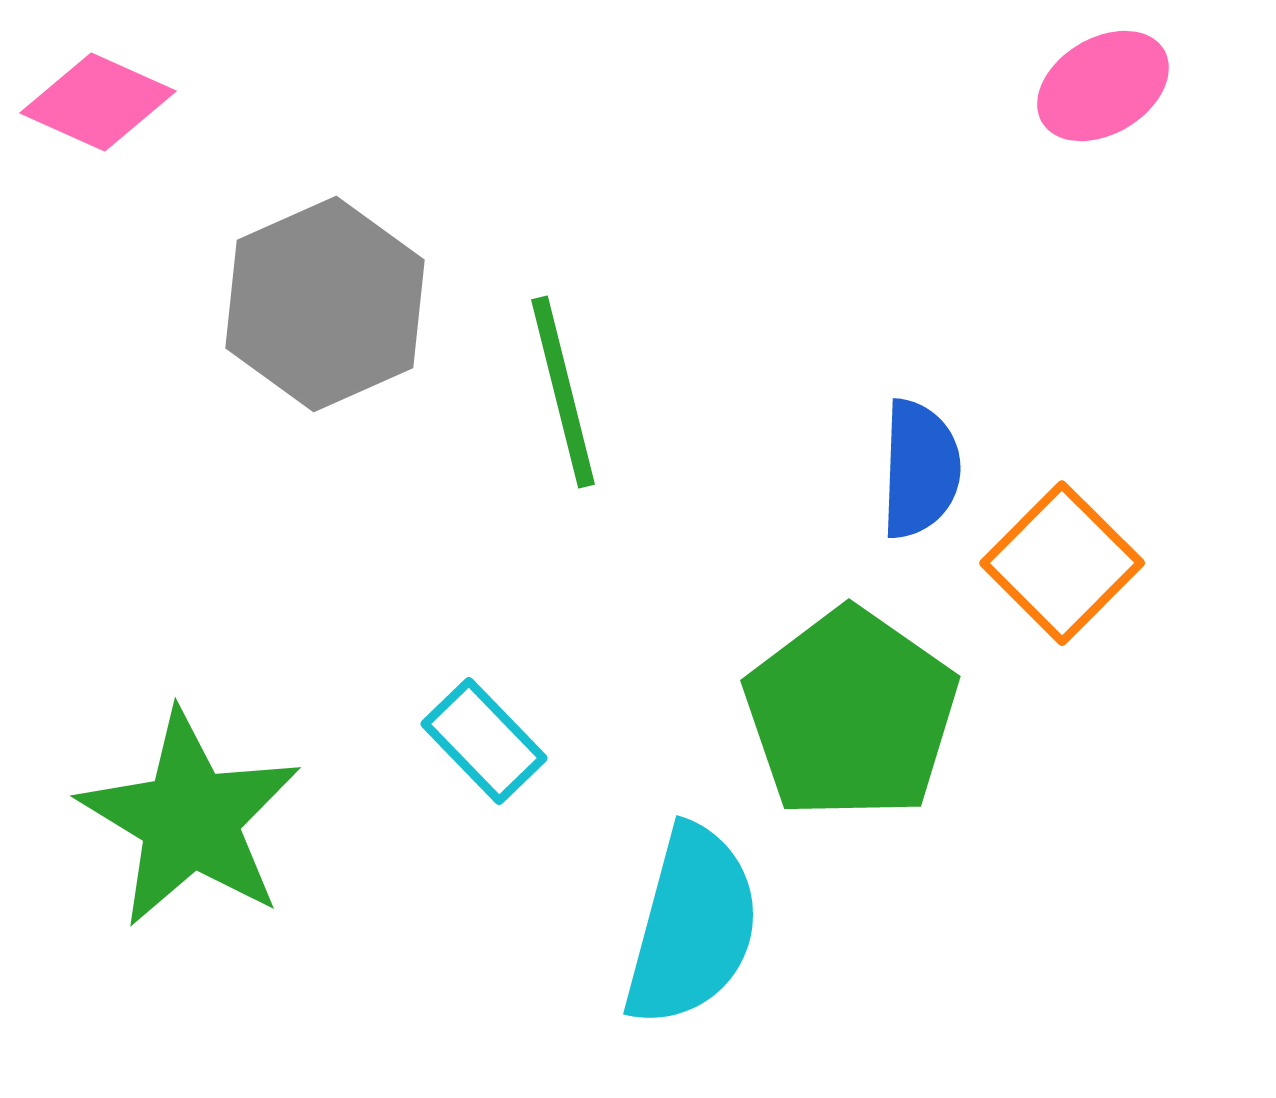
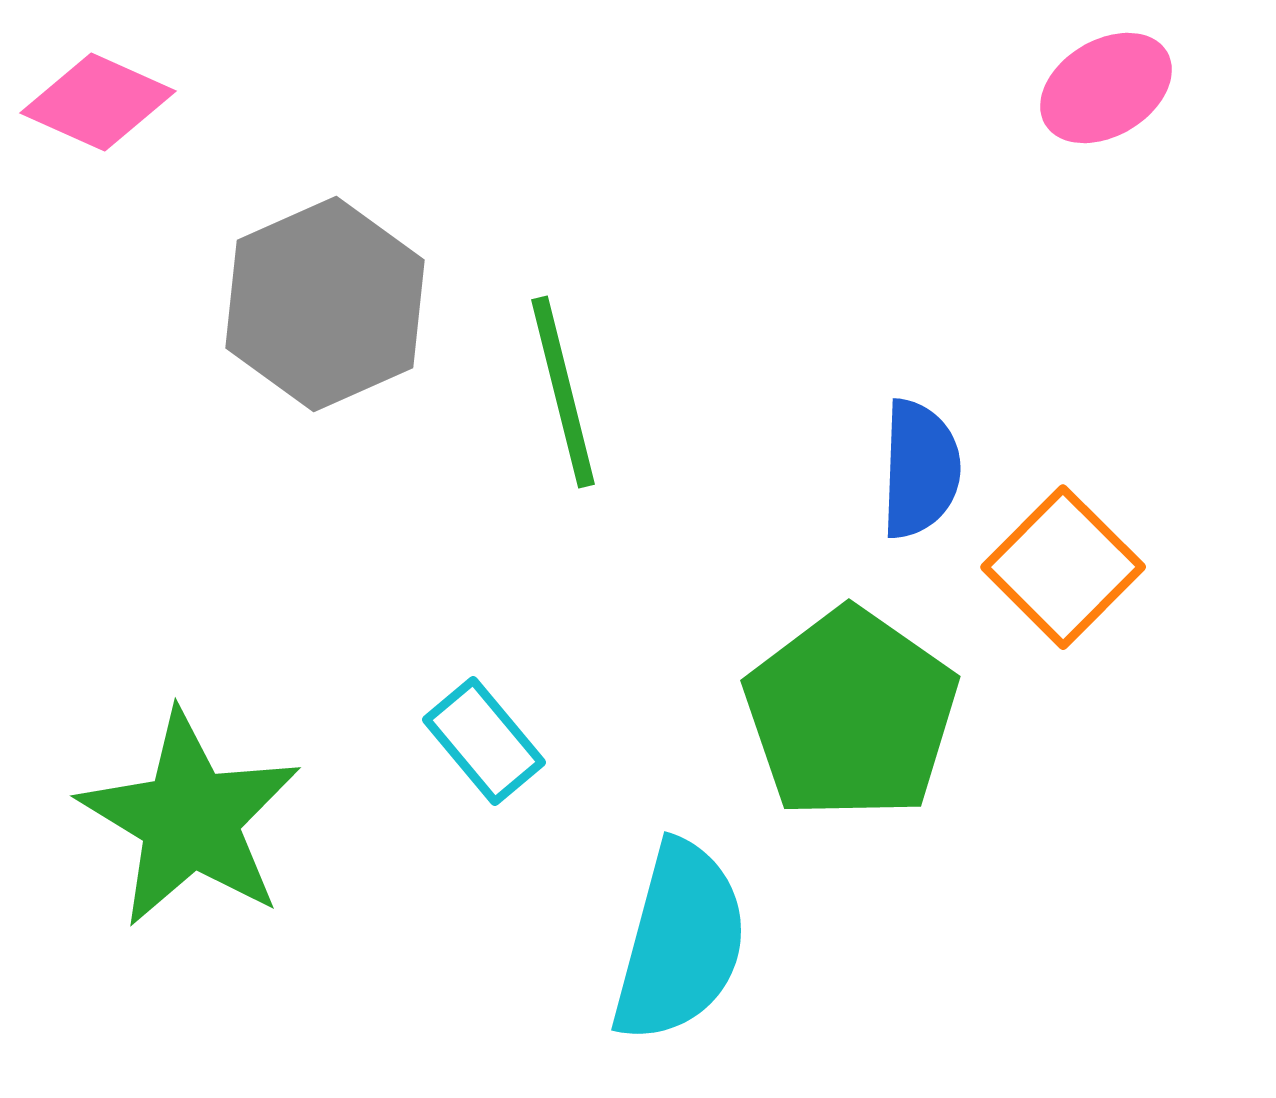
pink ellipse: moved 3 px right, 2 px down
orange square: moved 1 px right, 4 px down
cyan rectangle: rotated 4 degrees clockwise
cyan semicircle: moved 12 px left, 16 px down
